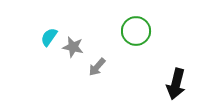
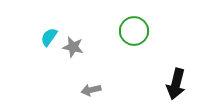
green circle: moved 2 px left
gray arrow: moved 6 px left, 23 px down; rotated 36 degrees clockwise
